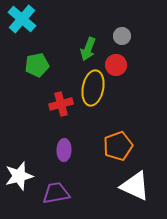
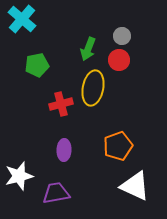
red circle: moved 3 px right, 5 px up
